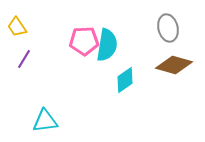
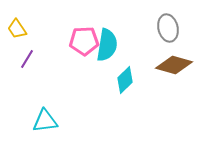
yellow trapezoid: moved 2 px down
purple line: moved 3 px right
cyan diamond: rotated 8 degrees counterclockwise
